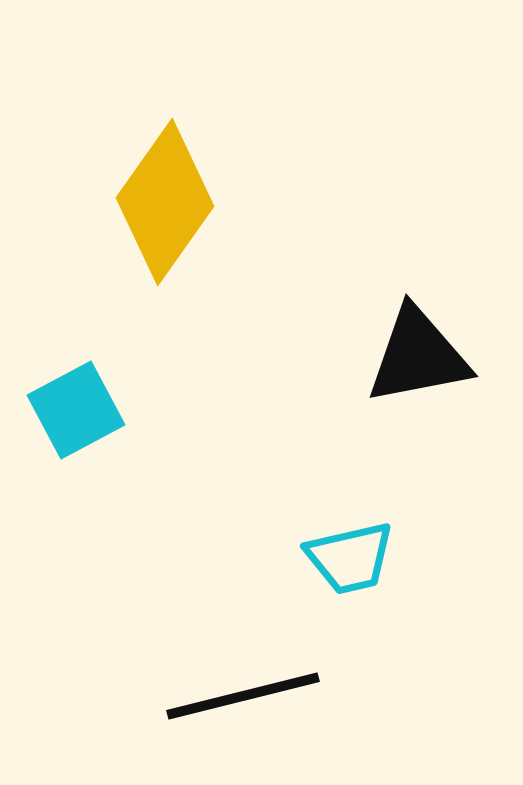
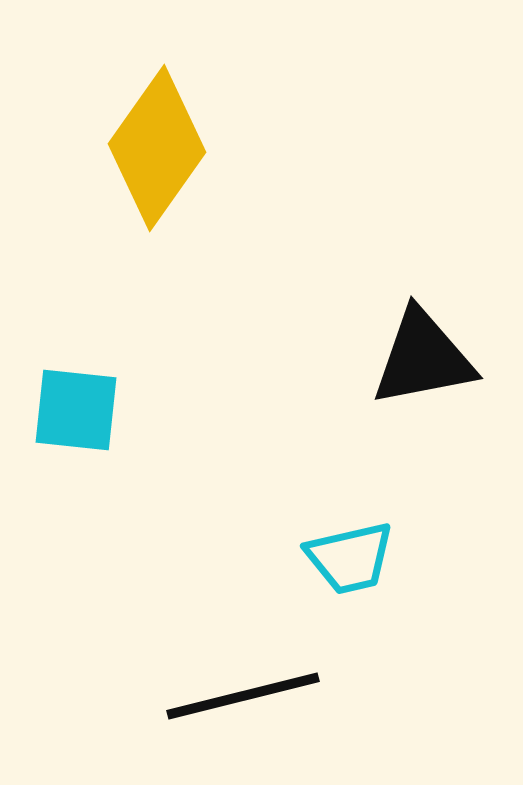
yellow diamond: moved 8 px left, 54 px up
black triangle: moved 5 px right, 2 px down
cyan square: rotated 34 degrees clockwise
